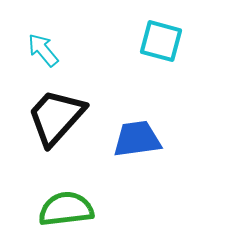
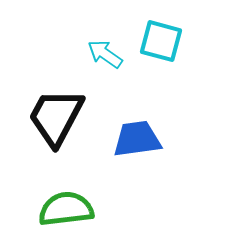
cyan arrow: moved 62 px right, 4 px down; rotated 15 degrees counterclockwise
black trapezoid: rotated 14 degrees counterclockwise
